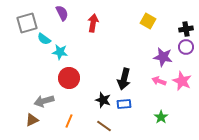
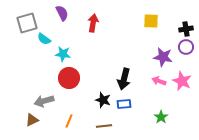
yellow square: moved 3 px right; rotated 28 degrees counterclockwise
cyan star: moved 3 px right, 2 px down
brown line: rotated 42 degrees counterclockwise
